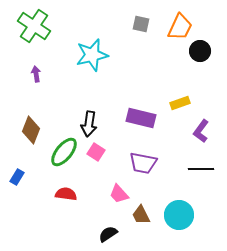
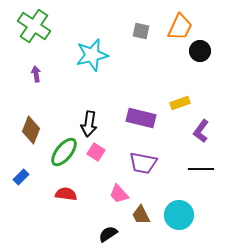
gray square: moved 7 px down
blue rectangle: moved 4 px right; rotated 14 degrees clockwise
